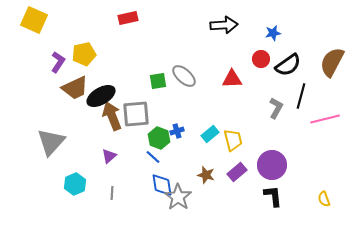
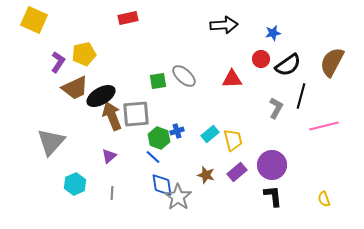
pink line: moved 1 px left, 7 px down
